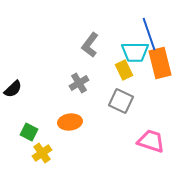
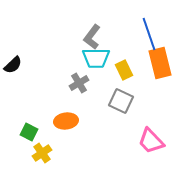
gray L-shape: moved 2 px right, 8 px up
cyan trapezoid: moved 39 px left, 6 px down
black semicircle: moved 24 px up
orange ellipse: moved 4 px left, 1 px up
pink trapezoid: rotated 152 degrees counterclockwise
